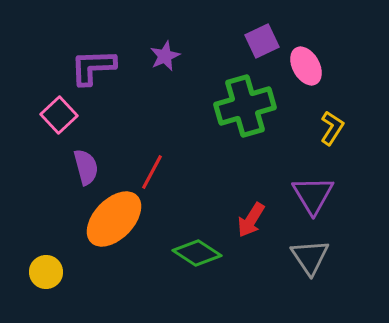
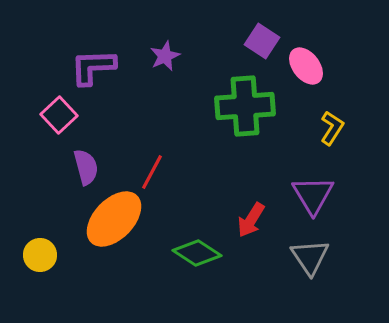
purple square: rotated 32 degrees counterclockwise
pink ellipse: rotated 9 degrees counterclockwise
green cross: rotated 12 degrees clockwise
yellow circle: moved 6 px left, 17 px up
